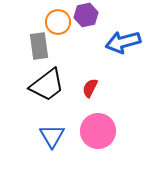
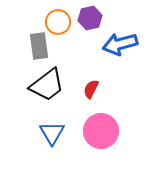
purple hexagon: moved 4 px right, 3 px down
blue arrow: moved 3 px left, 2 px down
red semicircle: moved 1 px right, 1 px down
pink circle: moved 3 px right
blue triangle: moved 3 px up
